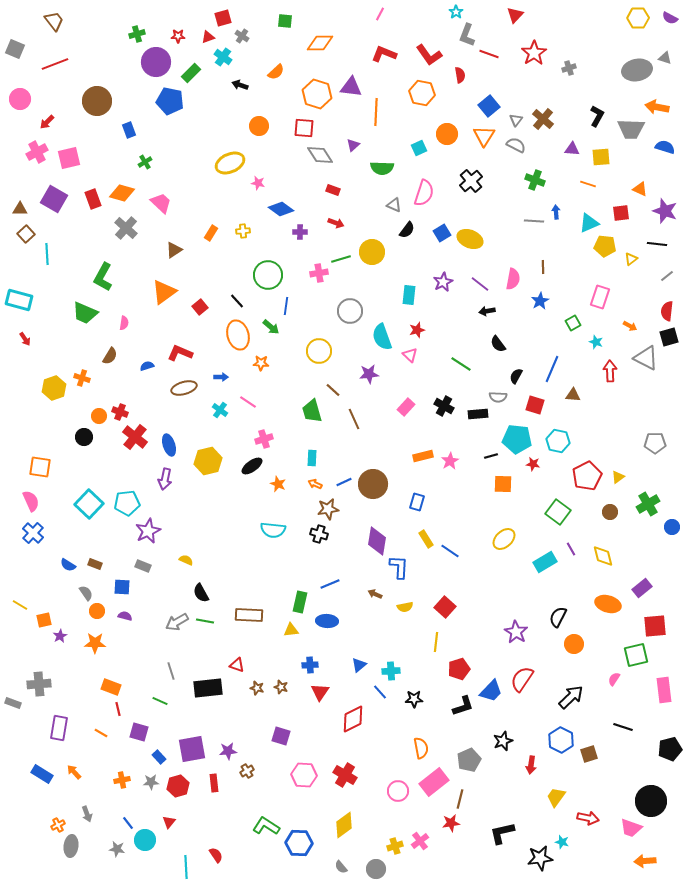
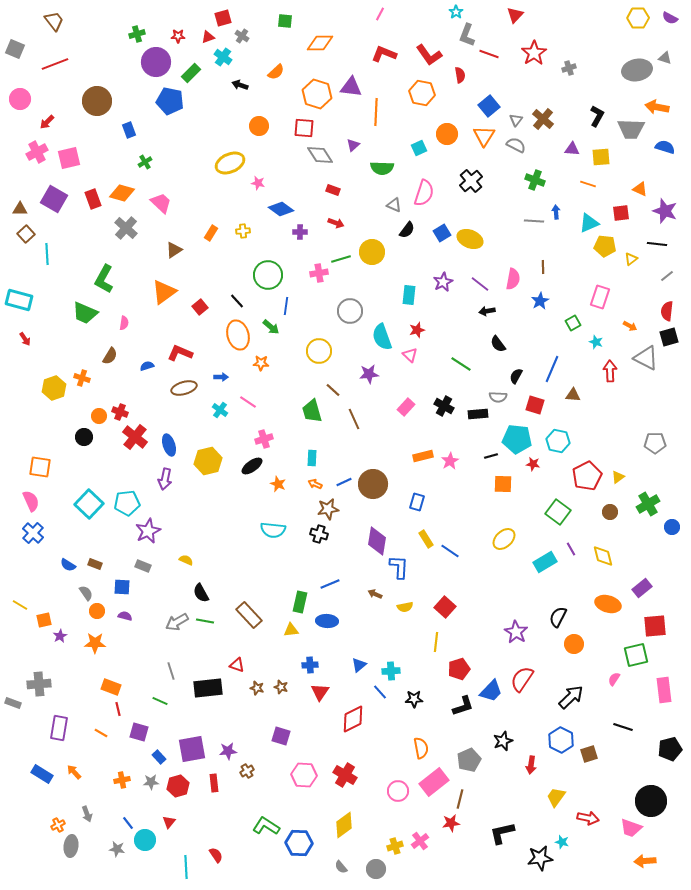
green L-shape at (103, 277): moved 1 px right, 2 px down
brown rectangle at (249, 615): rotated 44 degrees clockwise
